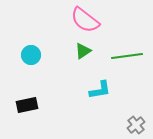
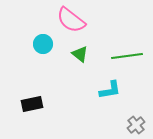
pink semicircle: moved 14 px left
green triangle: moved 3 px left, 3 px down; rotated 48 degrees counterclockwise
cyan circle: moved 12 px right, 11 px up
cyan L-shape: moved 10 px right
black rectangle: moved 5 px right, 1 px up
